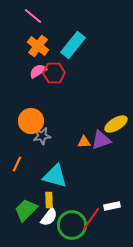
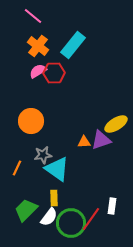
gray star: moved 1 px right, 19 px down
orange line: moved 4 px down
cyan triangle: moved 2 px right, 7 px up; rotated 20 degrees clockwise
yellow rectangle: moved 5 px right, 2 px up
white rectangle: rotated 70 degrees counterclockwise
green circle: moved 1 px left, 2 px up
